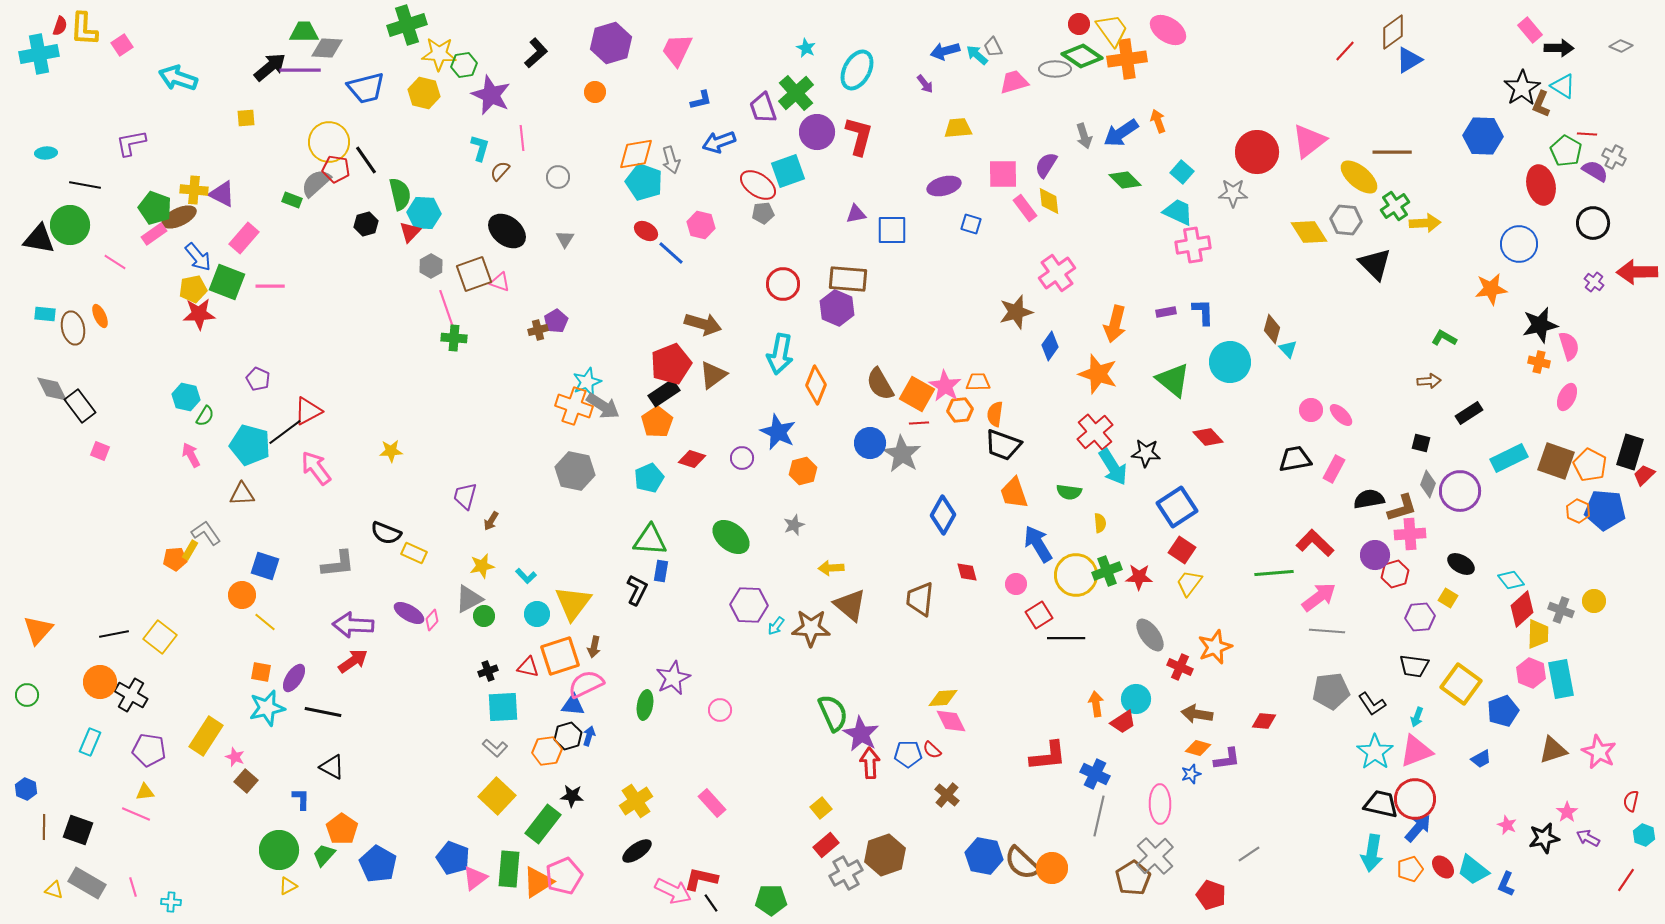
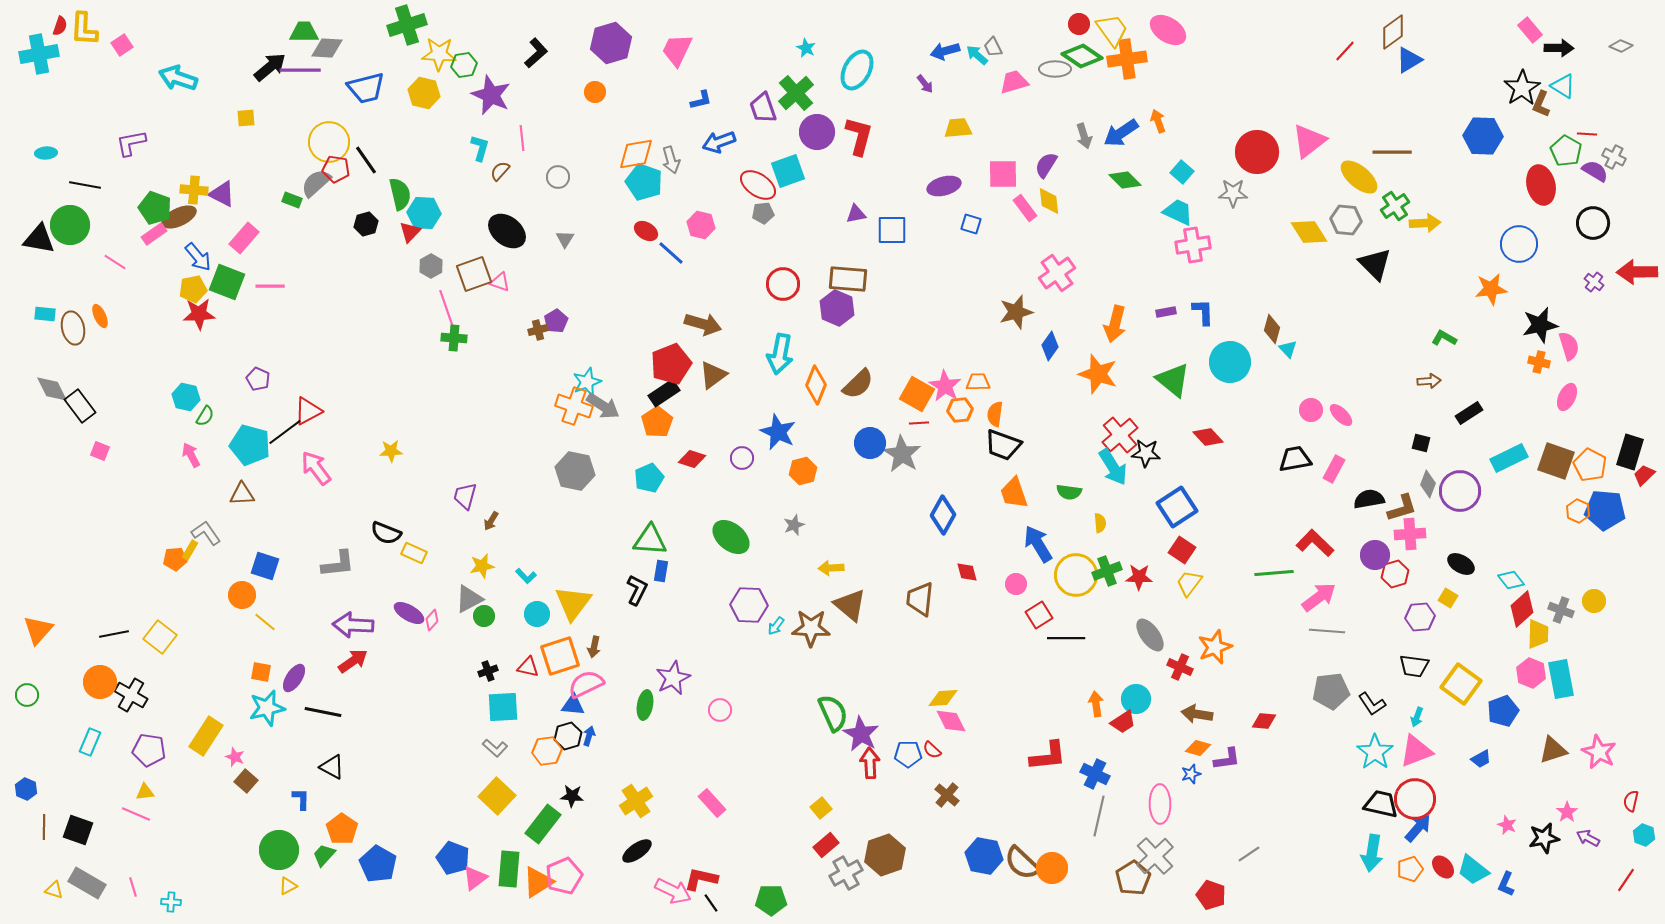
brown semicircle at (880, 384): moved 22 px left; rotated 104 degrees counterclockwise
red cross at (1095, 432): moved 25 px right, 3 px down
